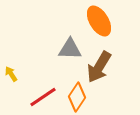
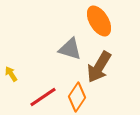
gray triangle: rotated 15 degrees clockwise
